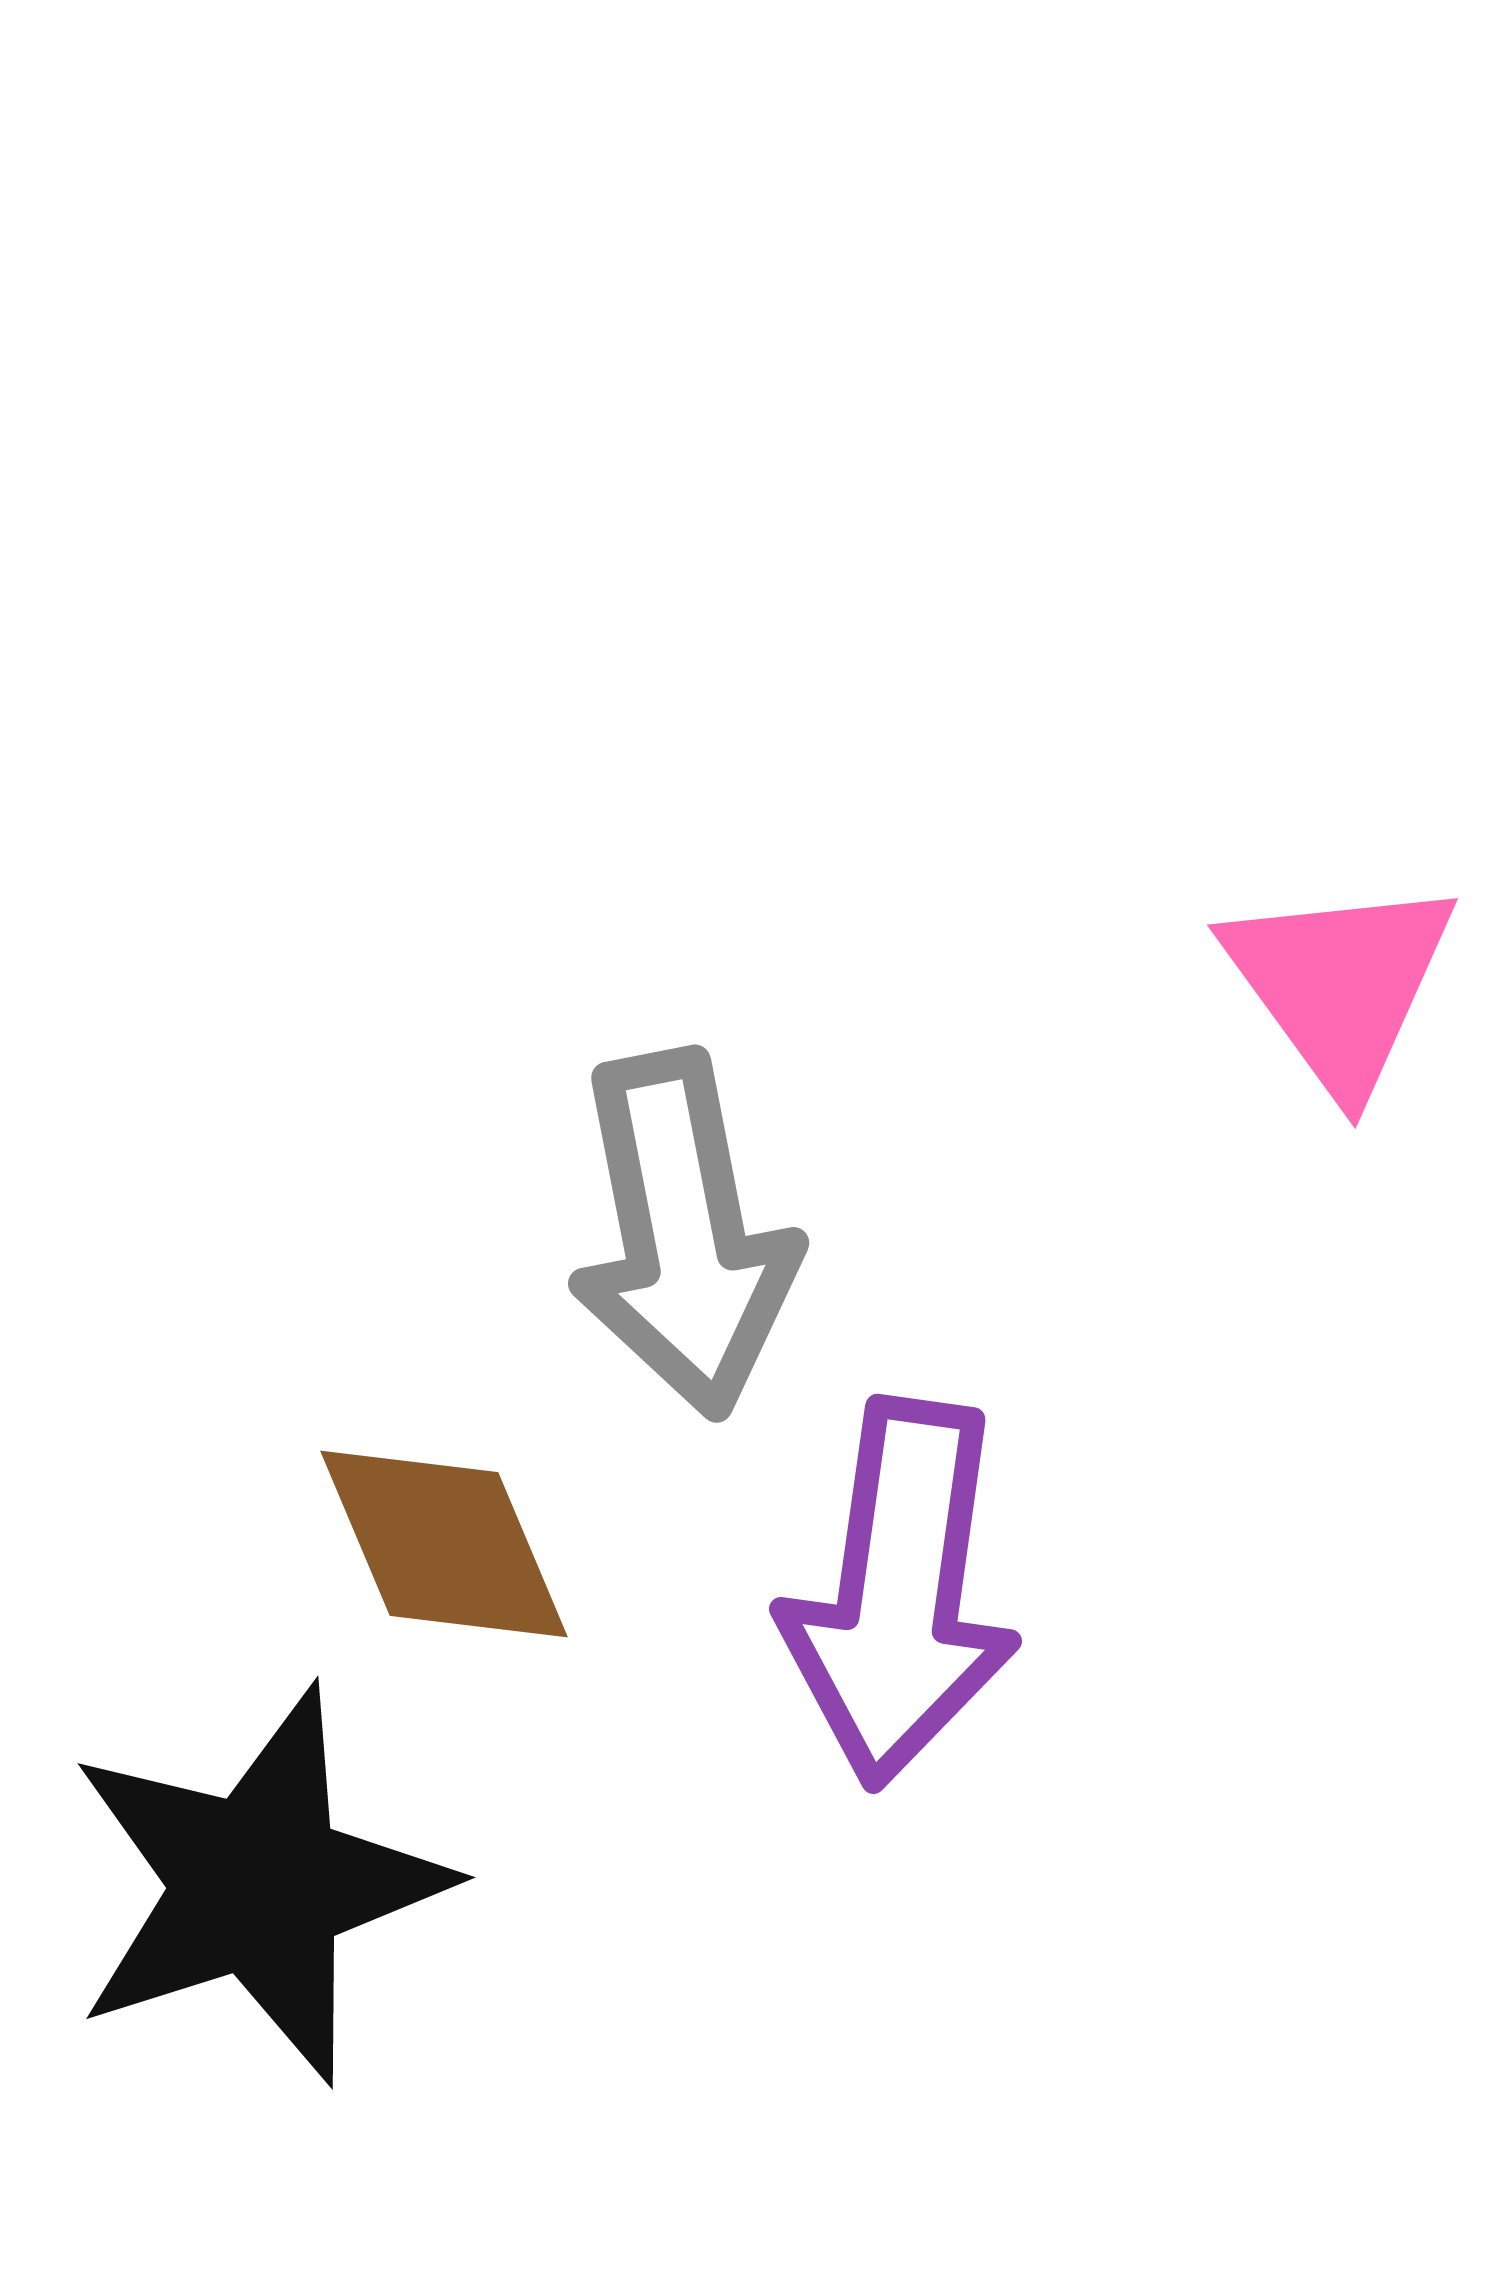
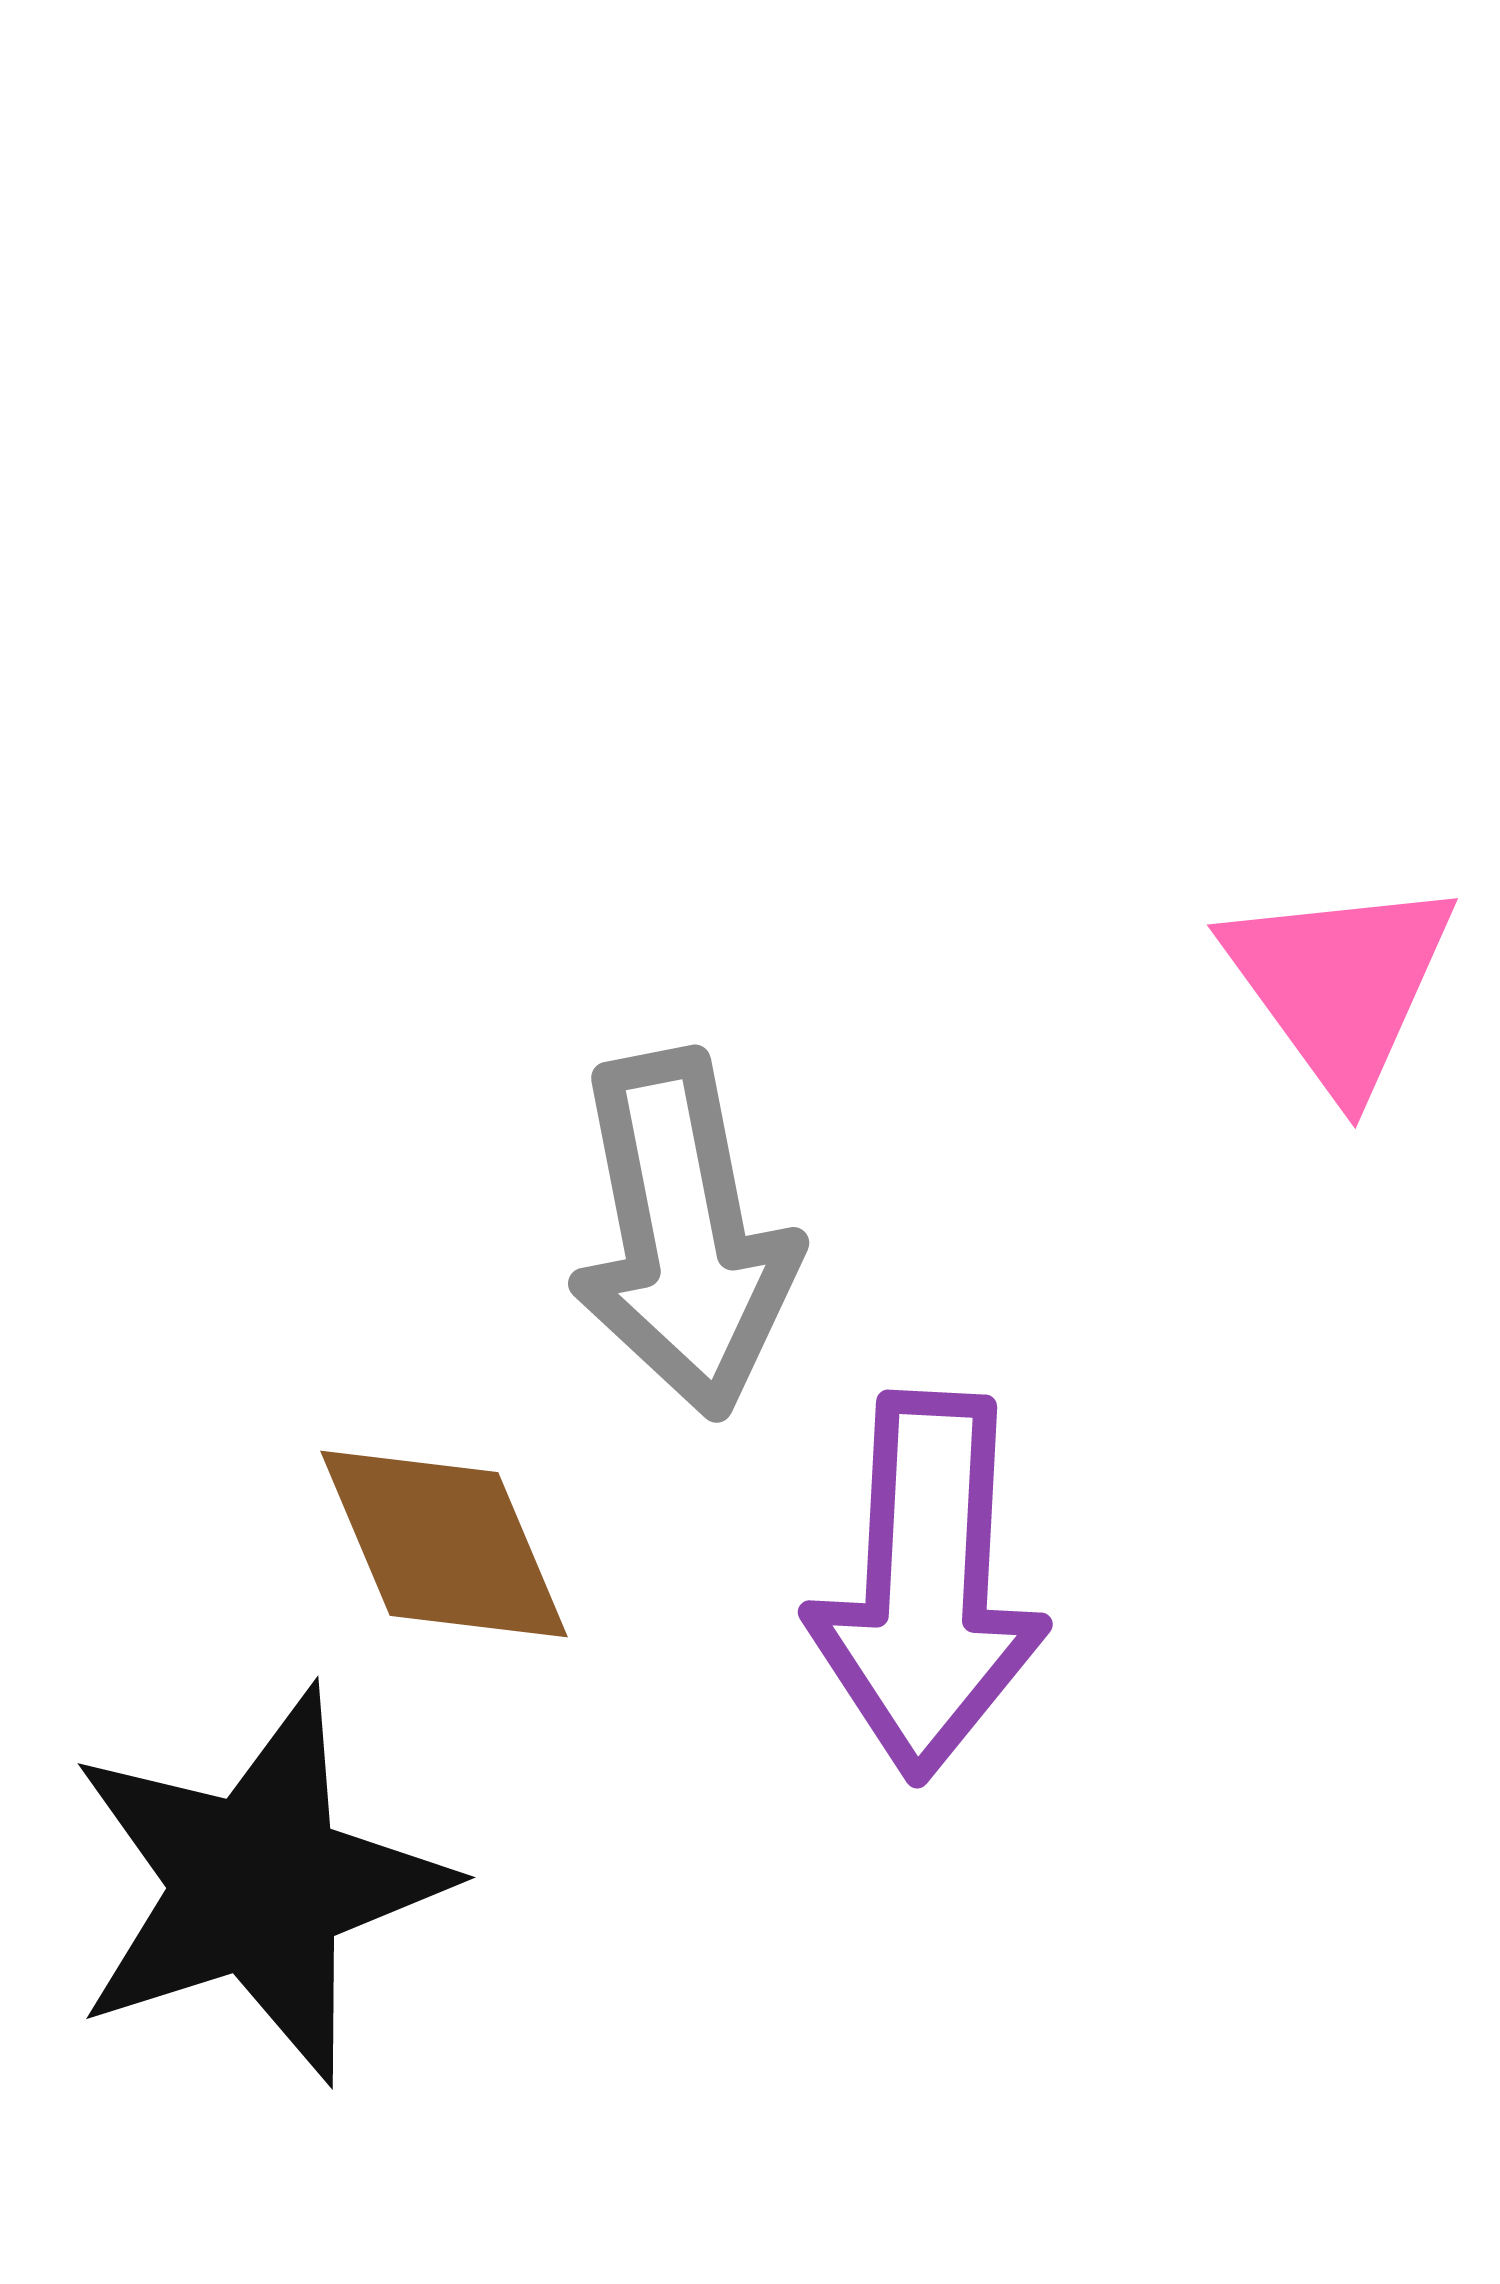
purple arrow: moved 27 px right, 7 px up; rotated 5 degrees counterclockwise
